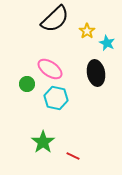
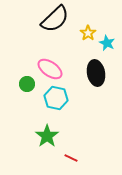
yellow star: moved 1 px right, 2 px down
green star: moved 4 px right, 6 px up
red line: moved 2 px left, 2 px down
